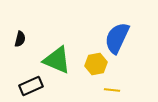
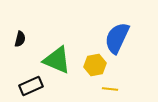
yellow hexagon: moved 1 px left, 1 px down
yellow line: moved 2 px left, 1 px up
